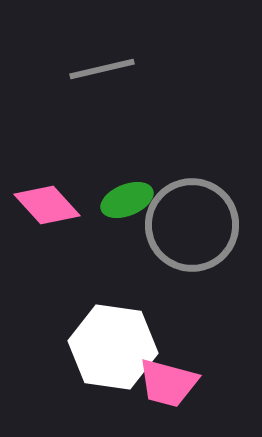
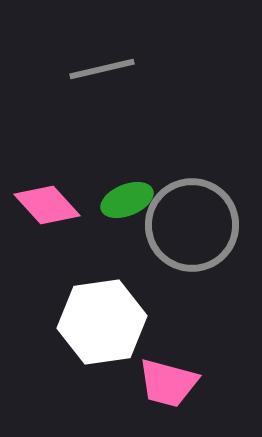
white hexagon: moved 11 px left, 25 px up; rotated 16 degrees counterclockwise
